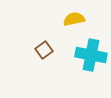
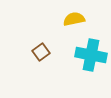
brown square: moved 3 px left, 2 px down
